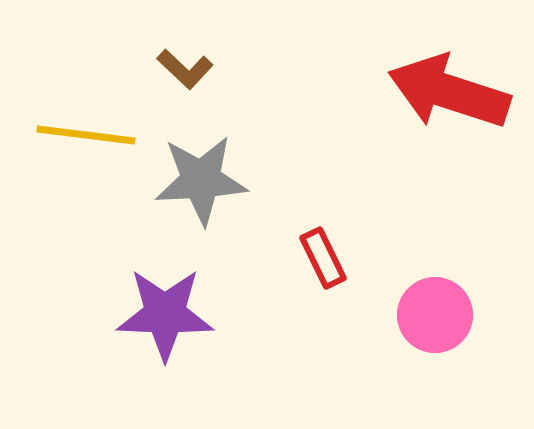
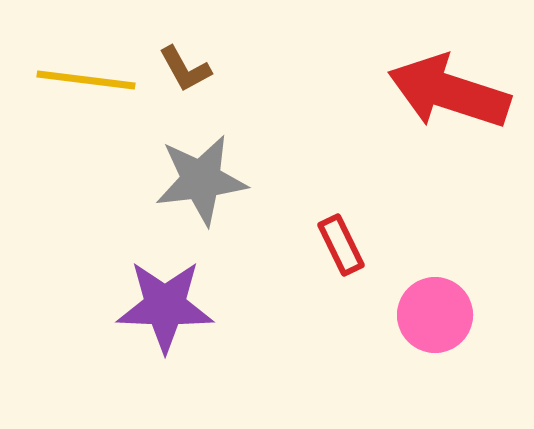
brown L-shape: rotated 18 degrees clockwise
yellow line: moved 55 px up
gray star: rotated 4 degrees counterclockwise
red rectangle: moved 18 px right, 13 px up
purple star: moved 8 px up
